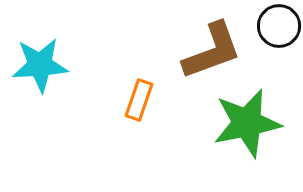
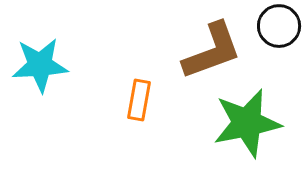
orange rectangle: rotated 9 degrees counterclockwise
